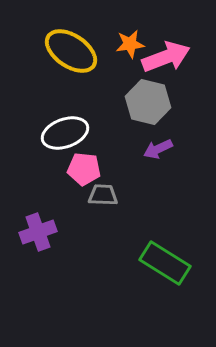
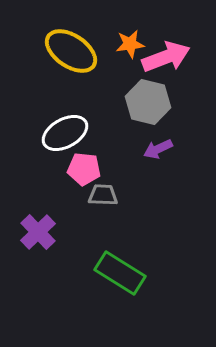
white ellipse: rotated 9 degrees counterclockwise
purple cross: rotated 24 degrees counterclockwise
green rectangle: moved 45 px left, 10 px down
